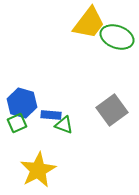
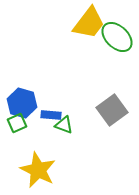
green ellipse: rotated 24 degrees clockwise
yellow star: rotated 18 degrees counterclockwise
